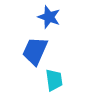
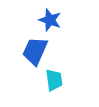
blue star: moved 1 px right, 3 px down
